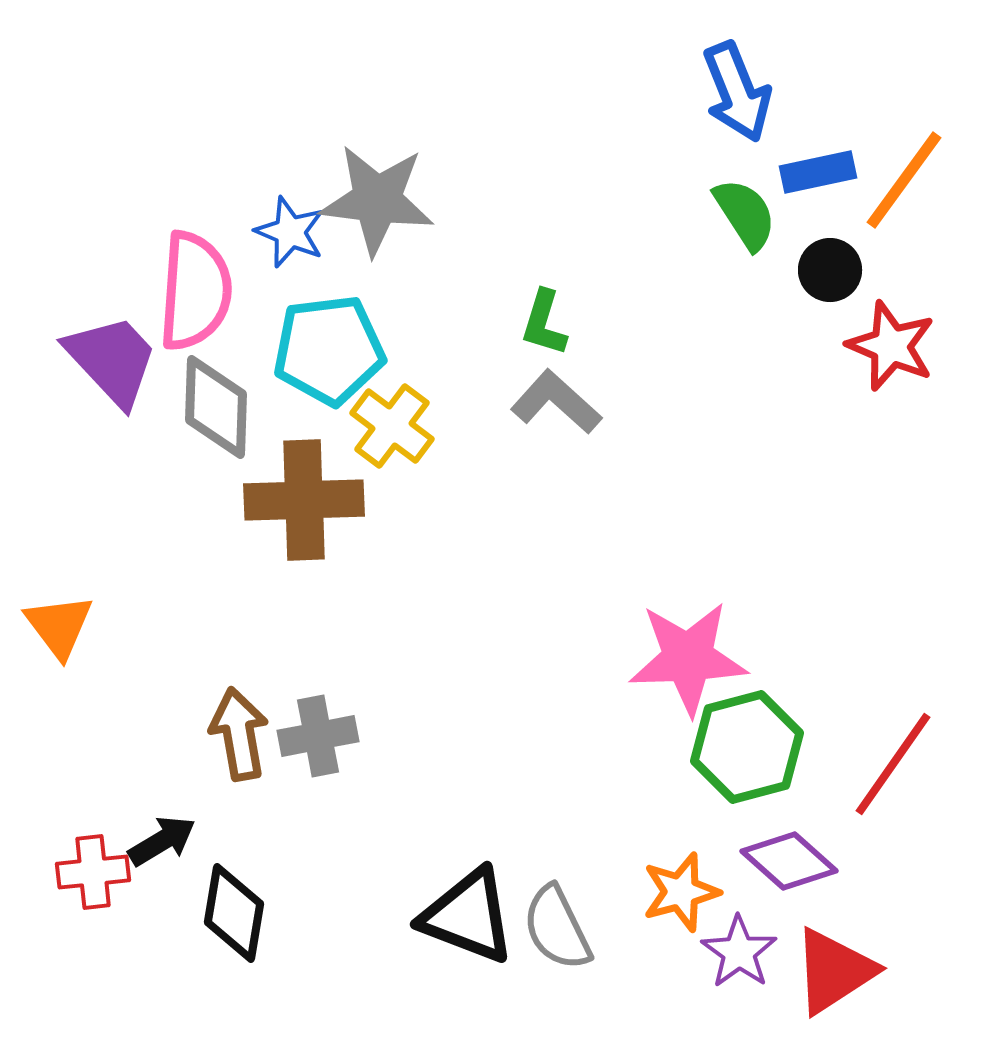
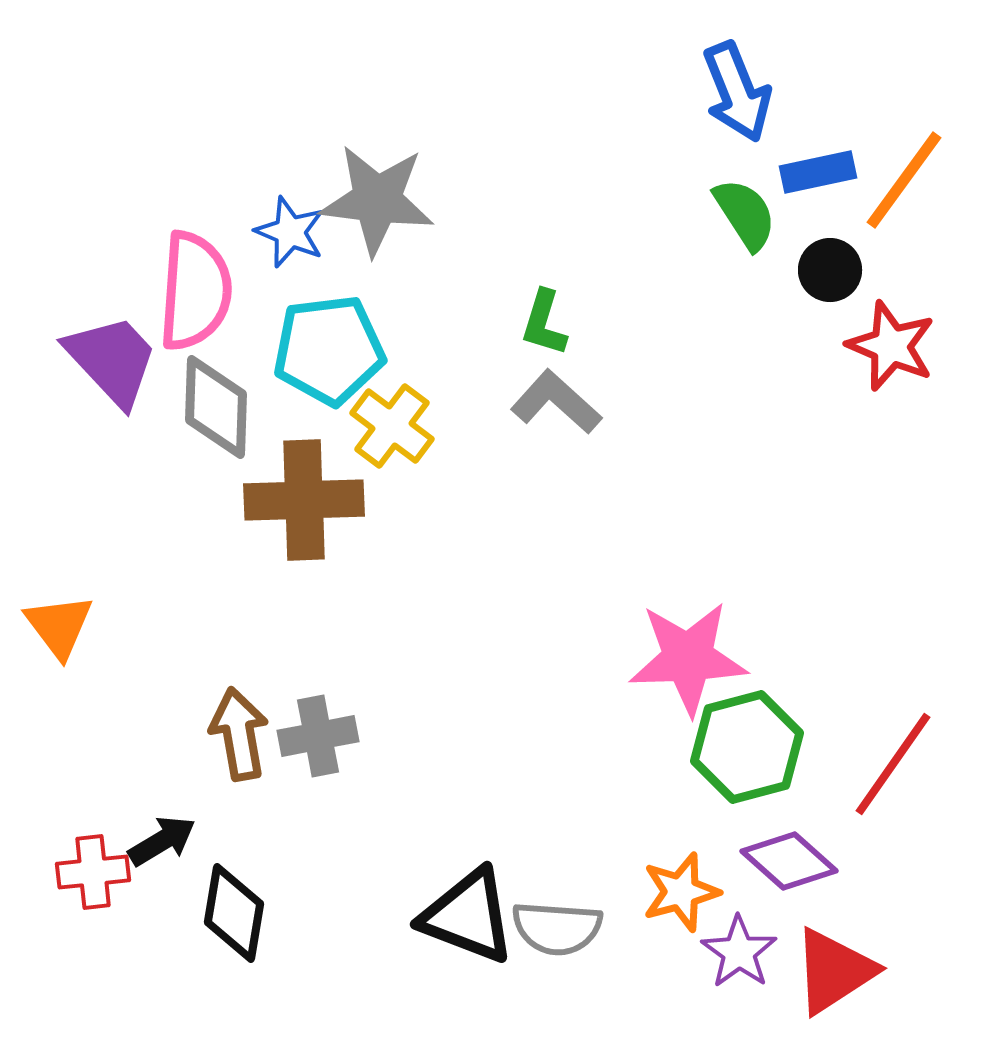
gray semicircle: rotated 60 degrees counterclockwise
